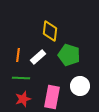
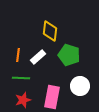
red star: moved 1 px down
